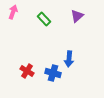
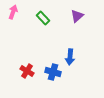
green rectangle: moved 1 px left, 1 px up
blue arrow: moved 1 px right, 2 px up
blue cross: moved 1 px up
